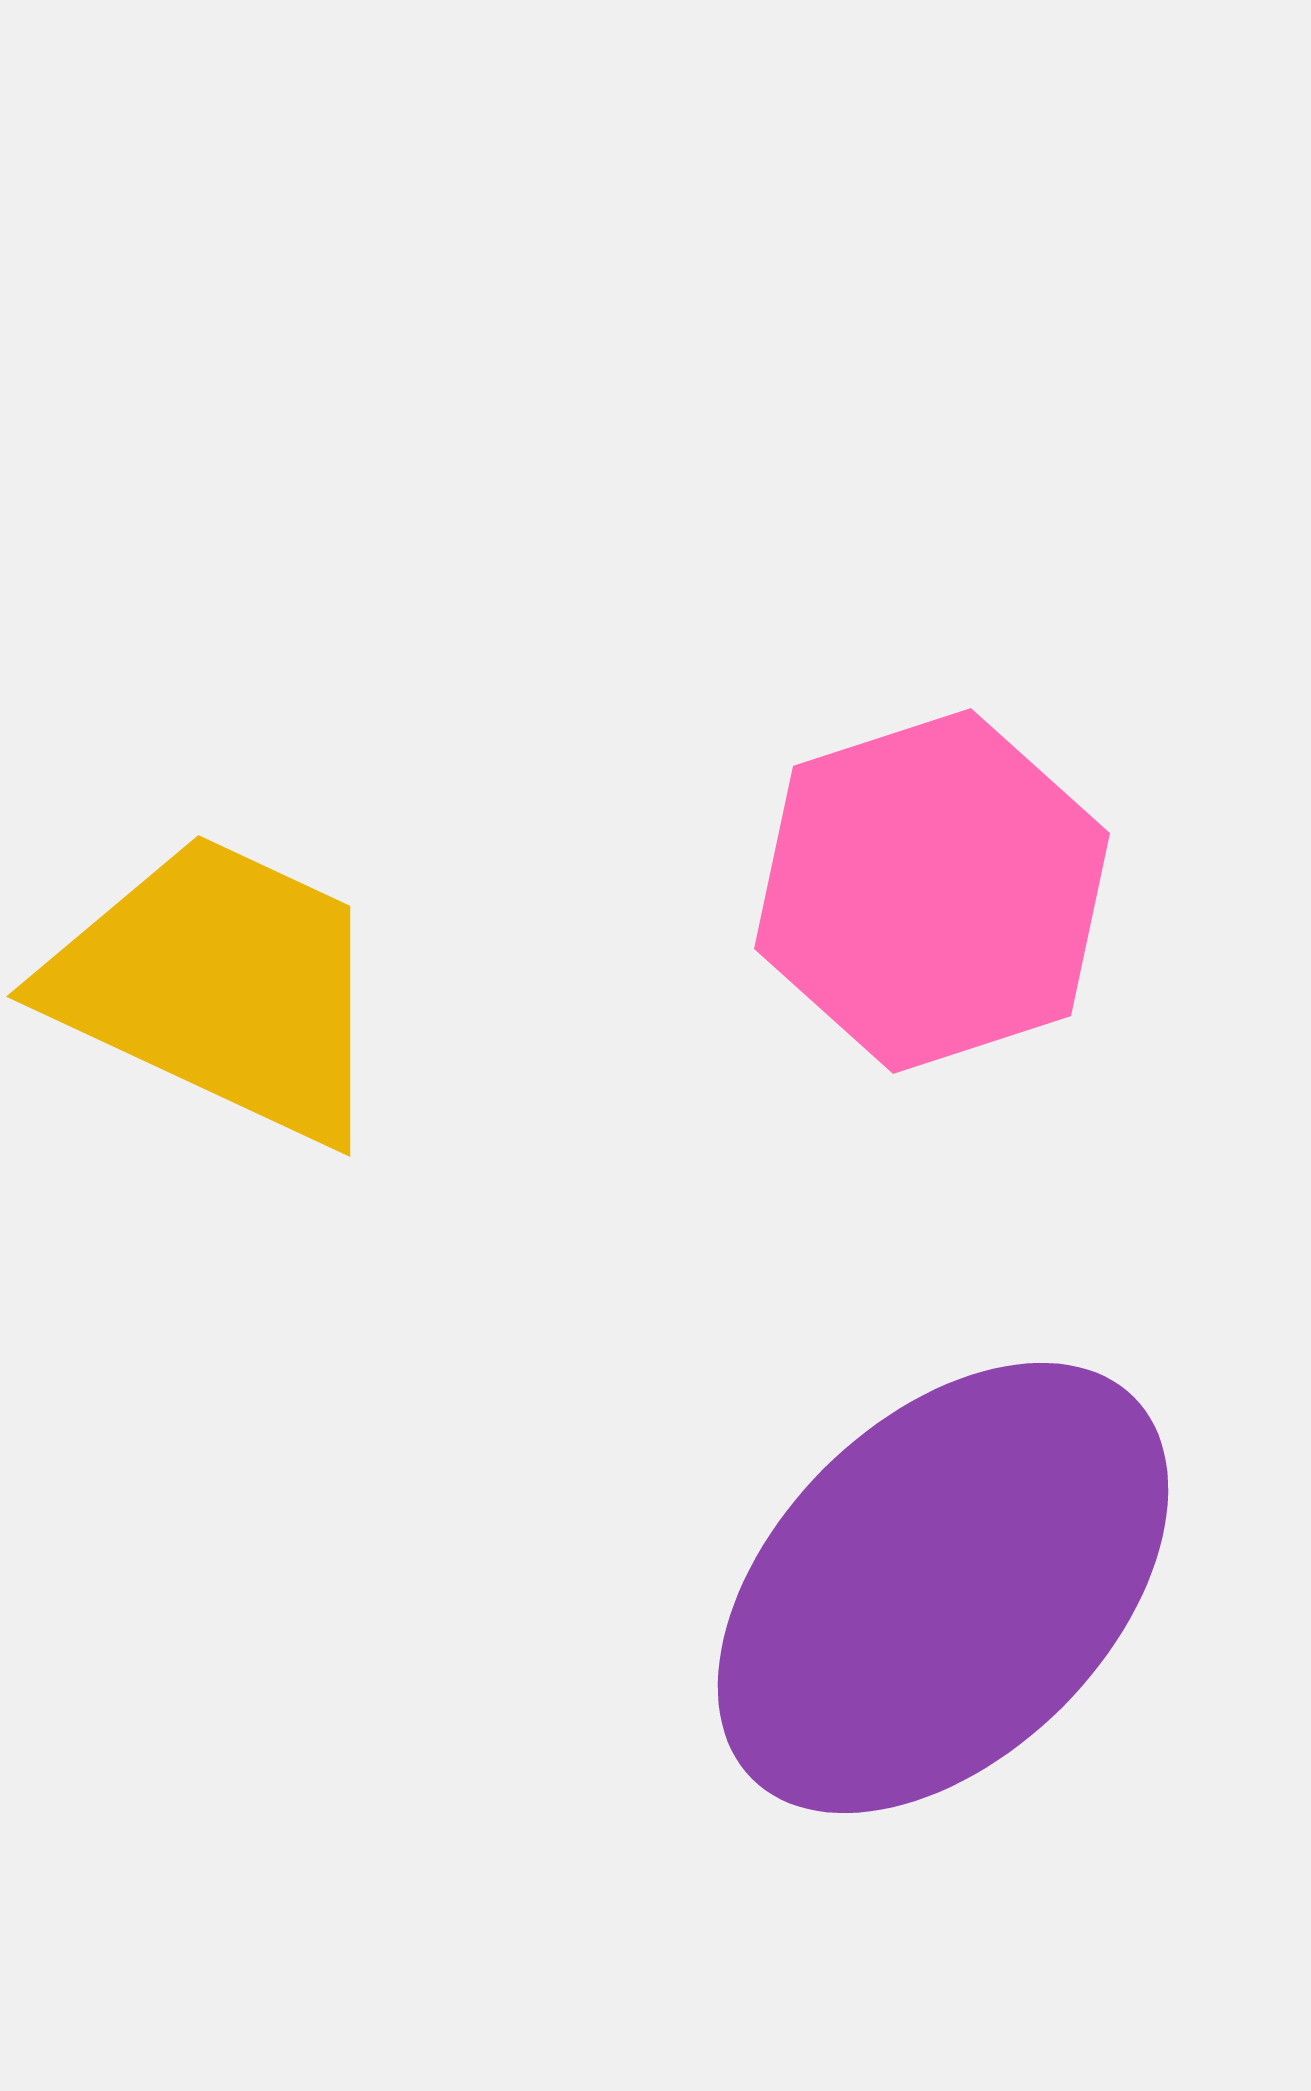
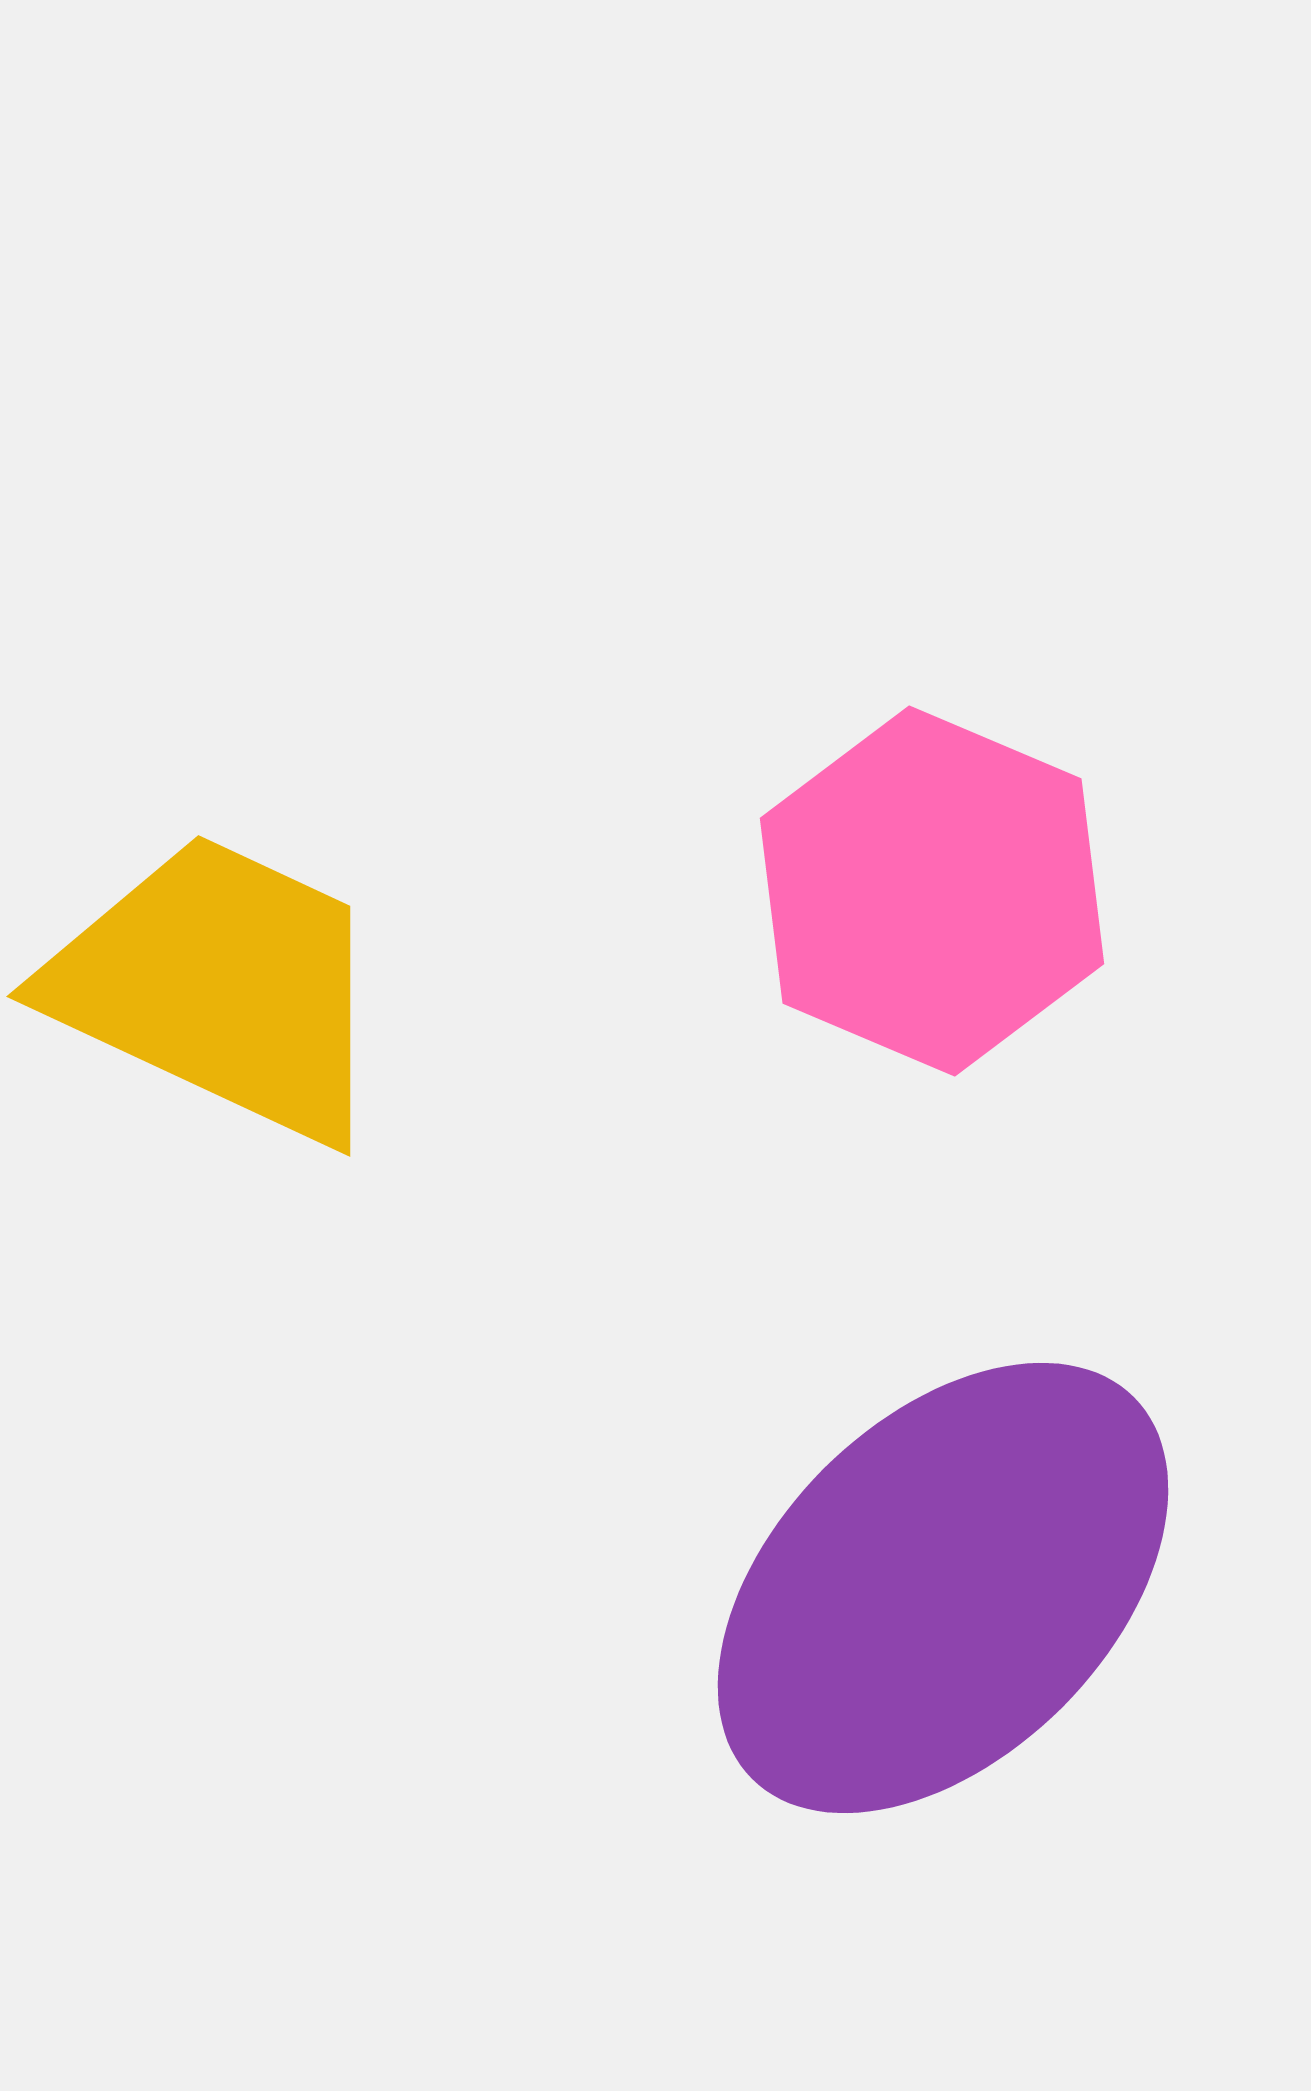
pink hexagon: rotated 19 degrees counterclockwise
